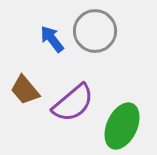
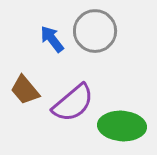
green ellipse: rotated 69 degrees clockwise
